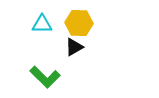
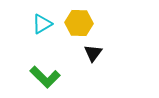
cyan triangle: rotated 30 degrees counterclockwise
black triangle: moved 19 px right, 6 px down; rotated 24 degrees counterclockwise
